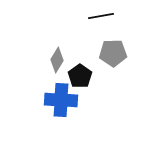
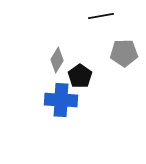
gray pentagon: moved 11 px right
